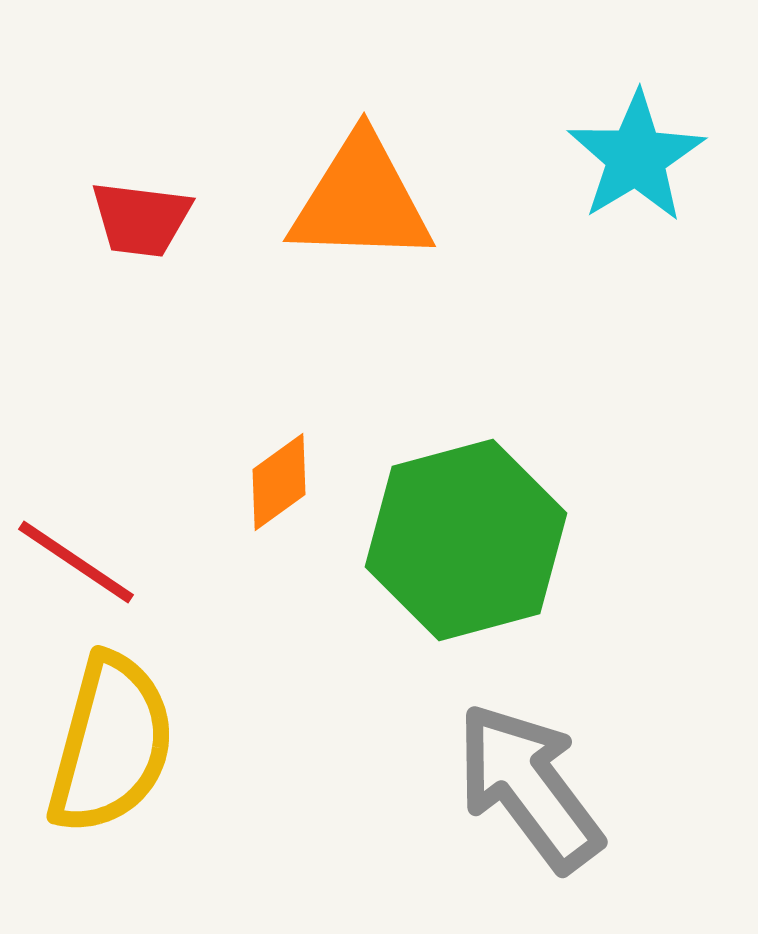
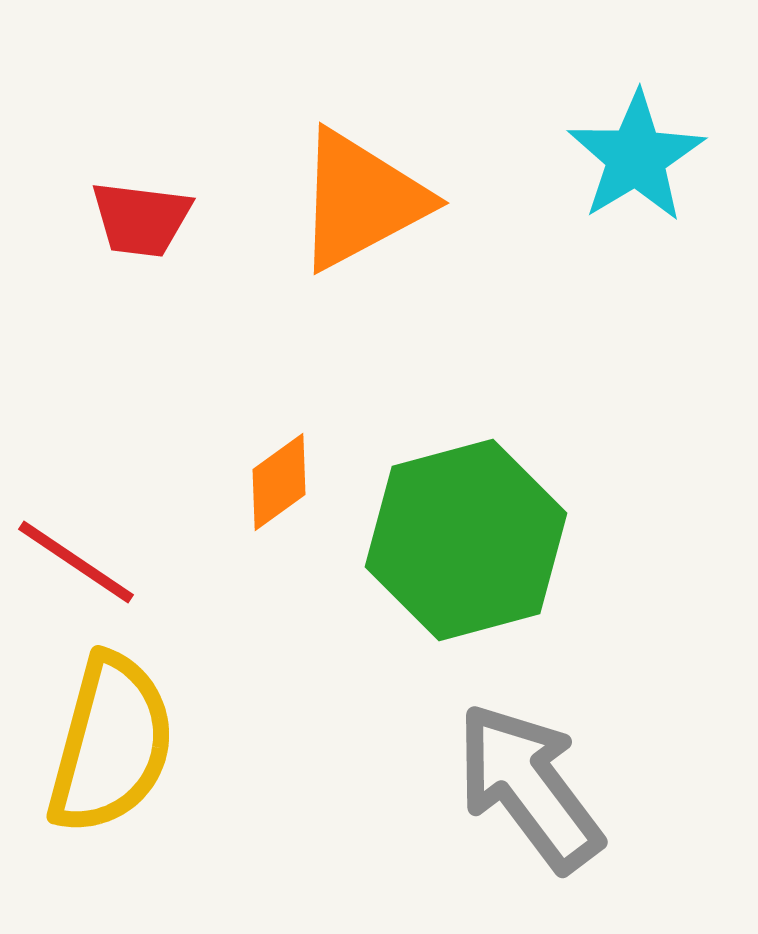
orange triangle: rotated 30 degrees counterclockwise
